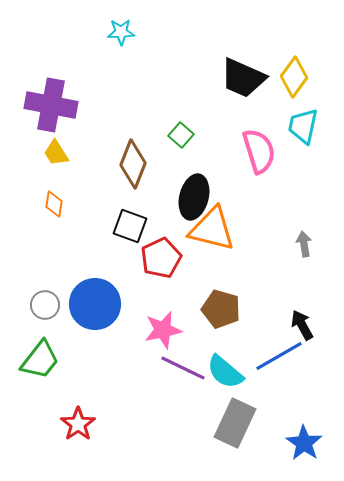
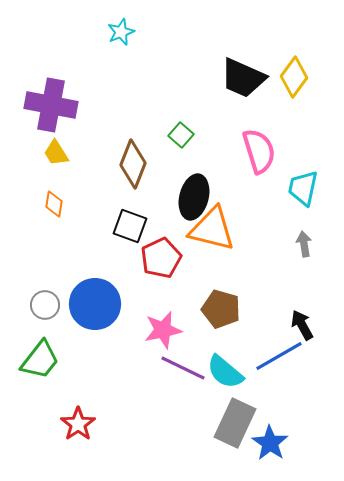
cyan star: rotated 20 degrees counterclockwise
cyan trapezoid: moved 62 px down
blue star: moved 34 px left
